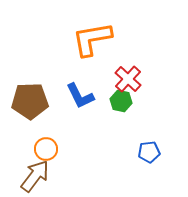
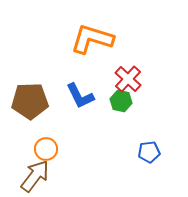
orange L-shape: rotated 27 degrees clockwise
